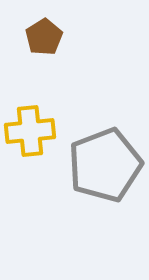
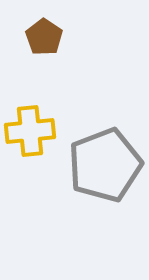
brown pentagon: rotated 6 degrees counterclockwise
